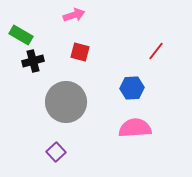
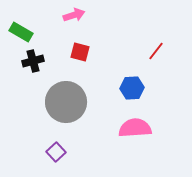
green rectangle: moved 3 px up
